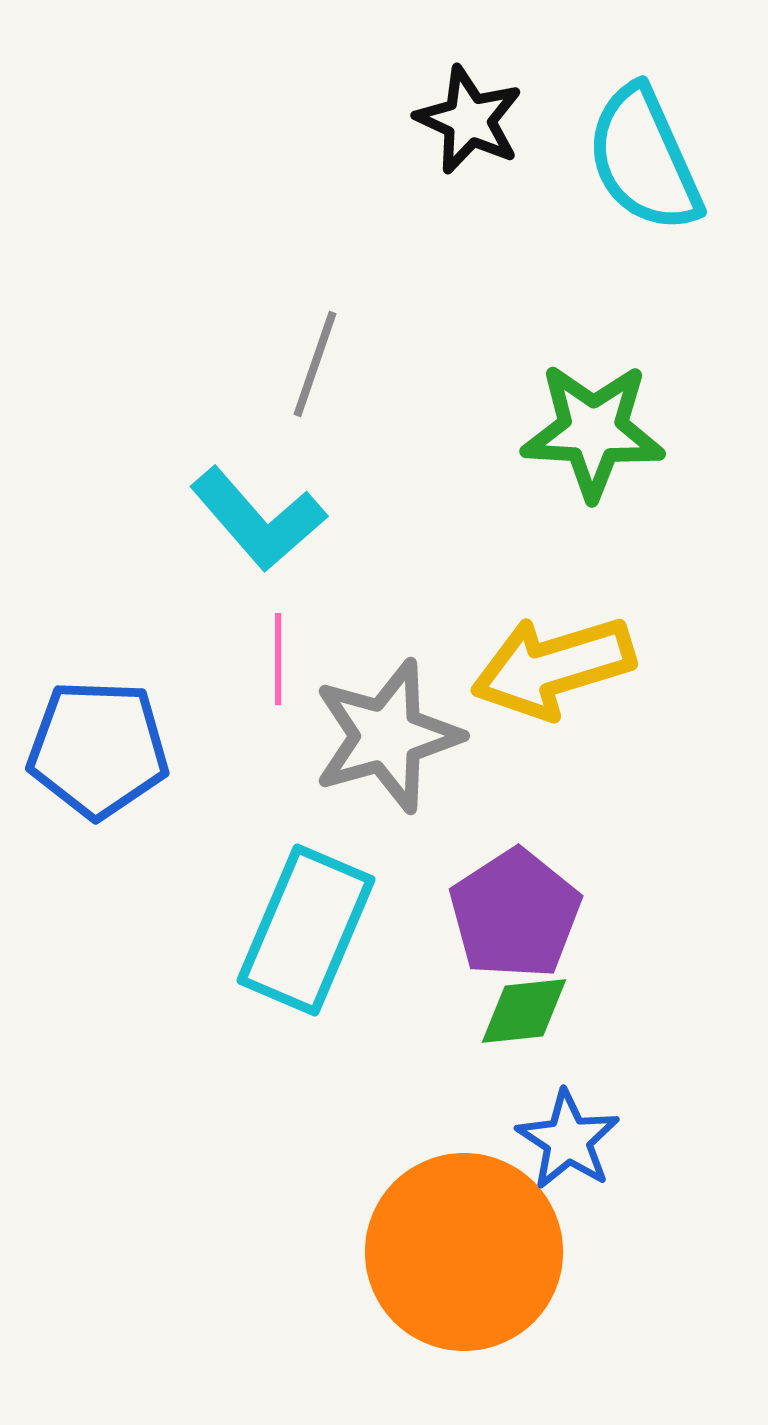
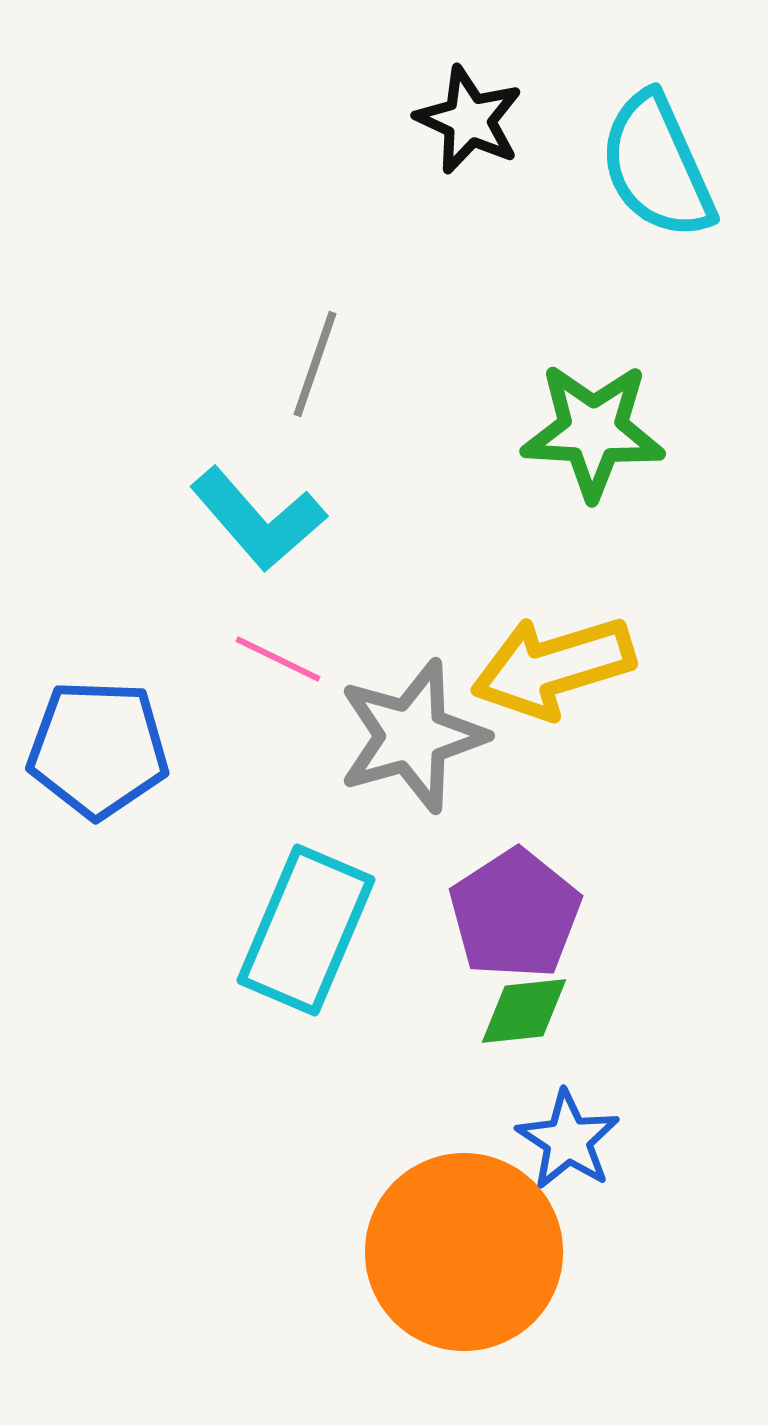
cyan semicircle: moved 13 px right, 7 px down
pink line: rotated 64 degrees counterclockwise
gray star: moved 25 px right
